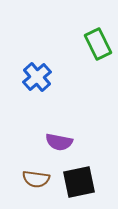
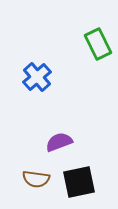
purple semicircle: rotated 148 degrees clockwise
